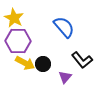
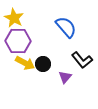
blue semicircle: moved 2 px right
